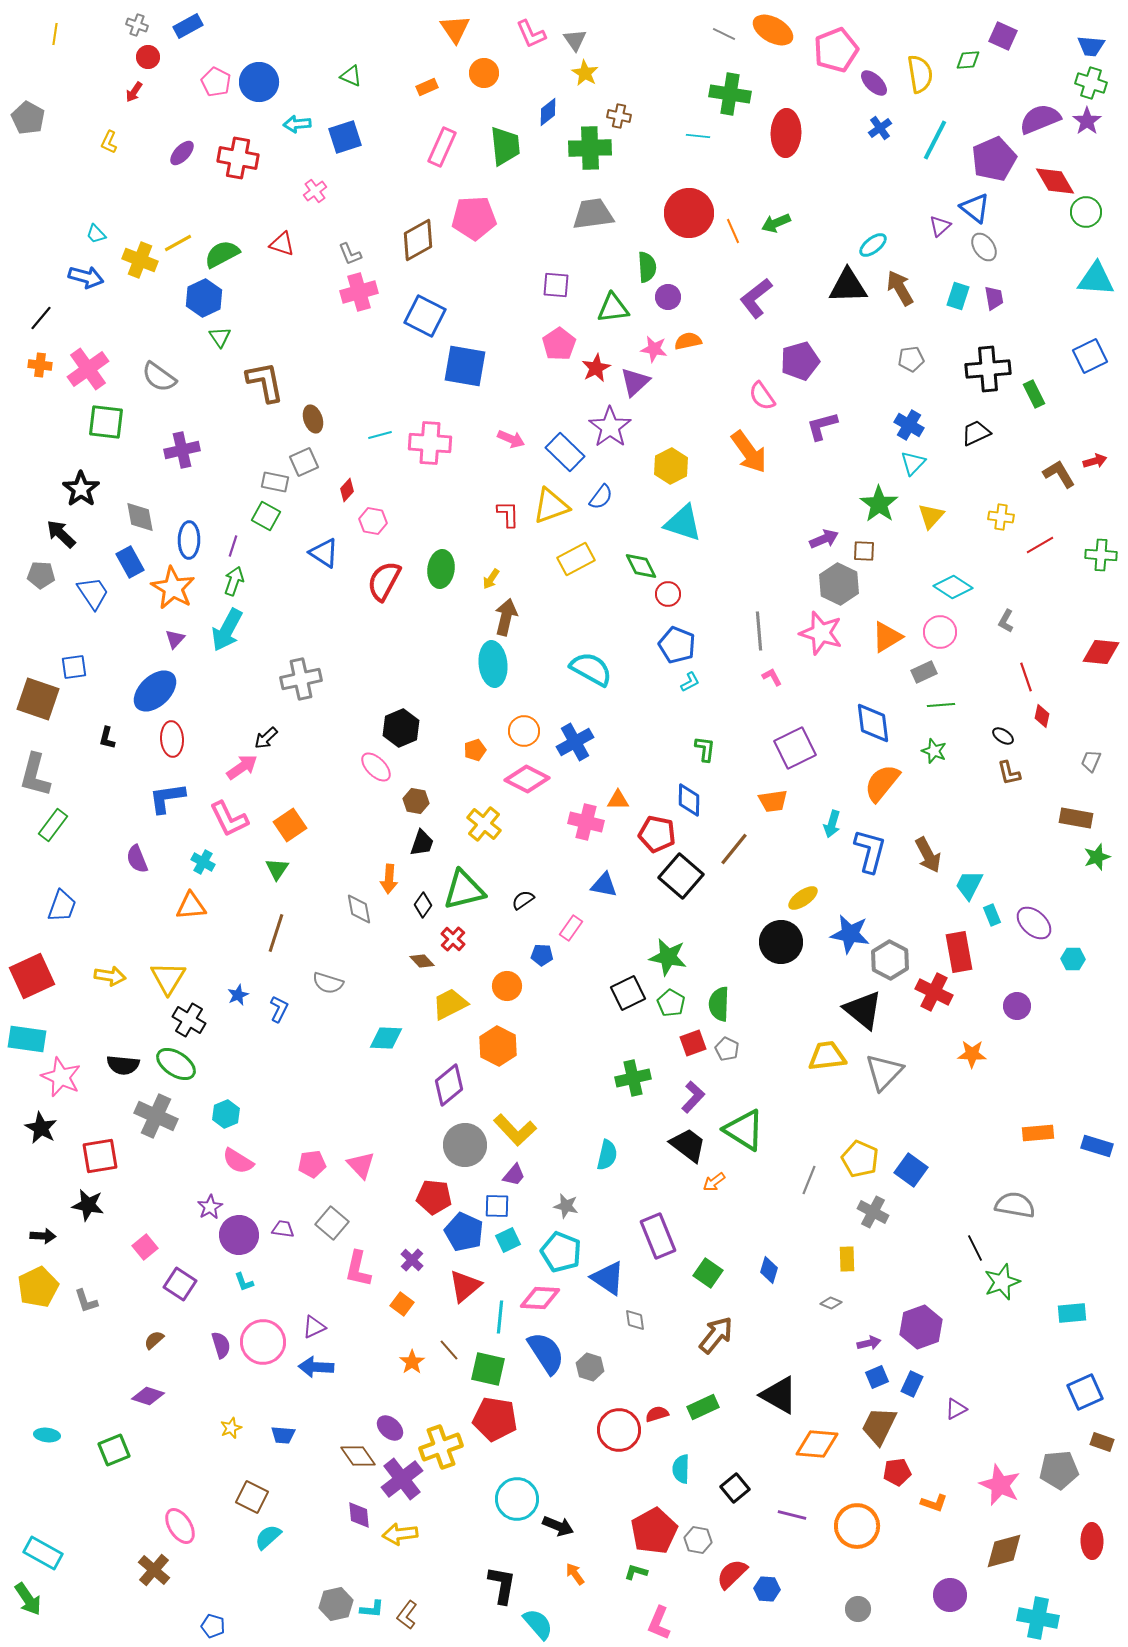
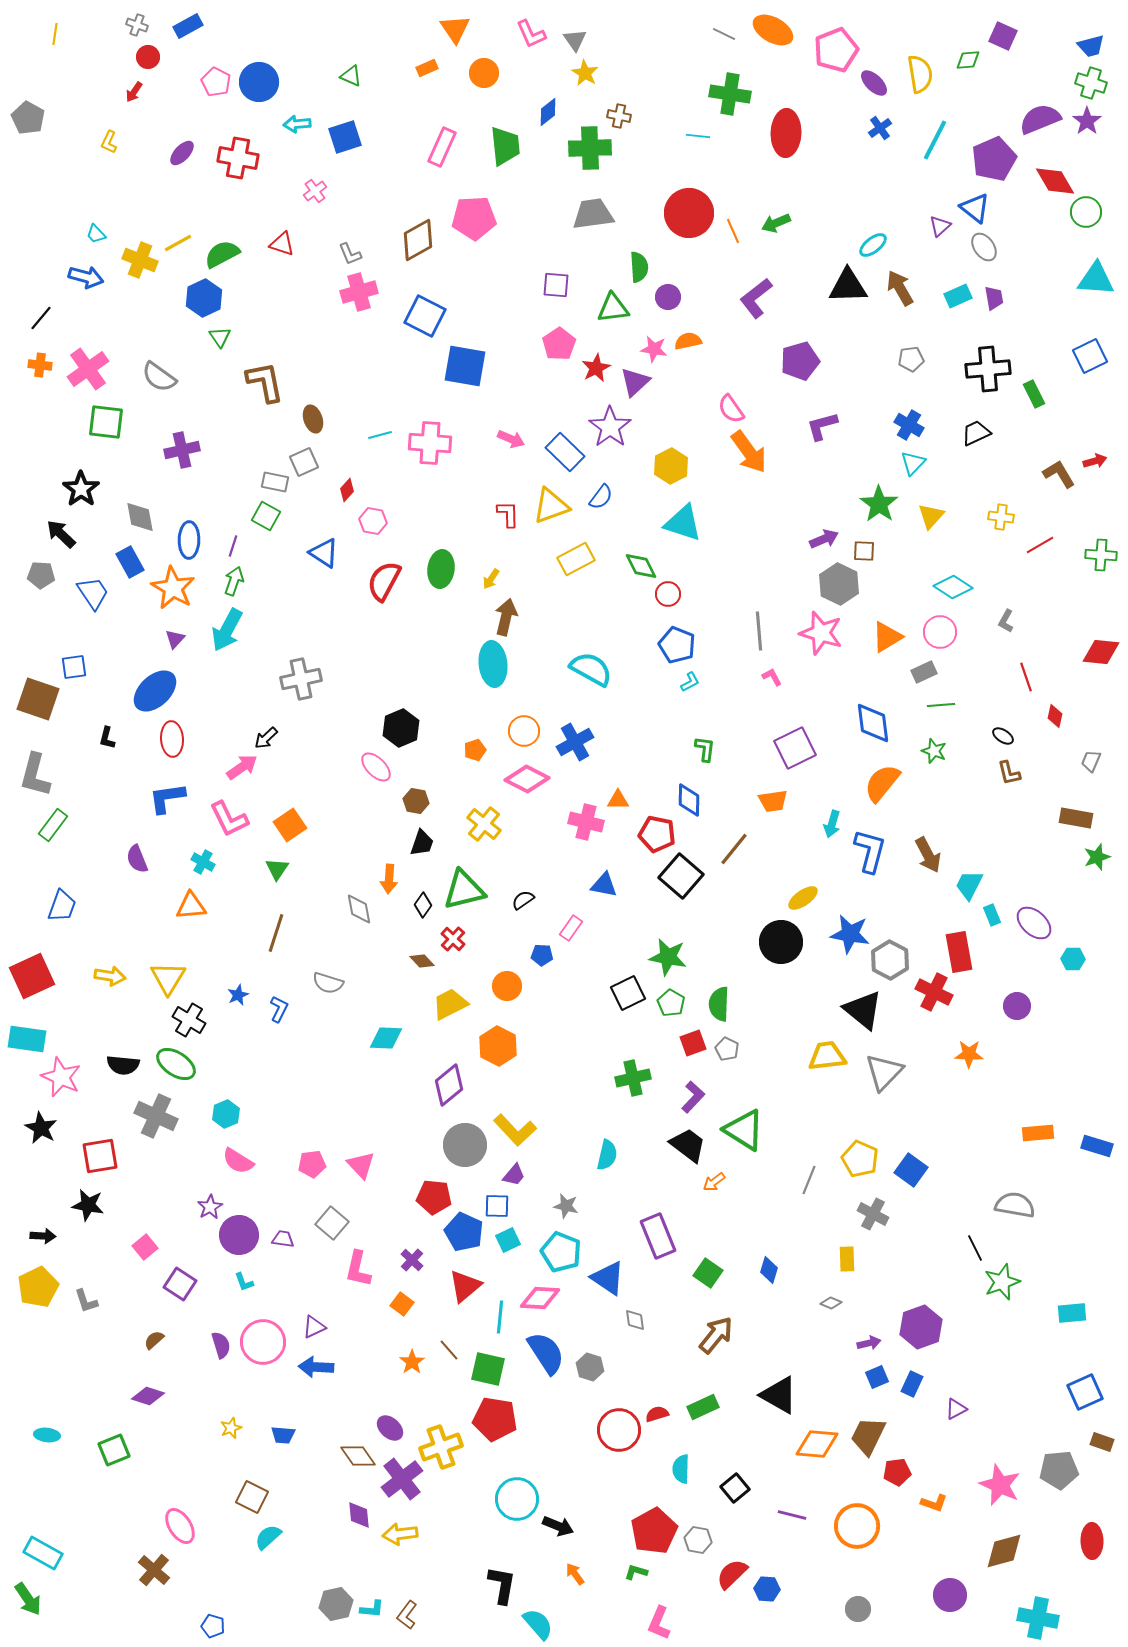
blue trapezoid at (1091, 46): rotated 20 degrees counterclockwise
orange rectangle at (427, 87): moved 19 px up
green semicircle at (647, 267): moved 8 px left
cyan rectangle at (958, 296): rotated 48 degrees clockwise
pink semicircle at (762, 396): moved 31 px left, 13 px down
red diamond at (1042, 716): moved 13 px right
orange star at (972, 1054): moved 3 px left
gray cross at (873, 1212): moved 2 px down
purple trapezoid at (283, 1229): moved 10 px down
brown trapezoid at (879, 1426): moved 11 px left, 10 px down
